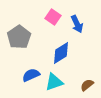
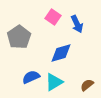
blue diamond: rotated 15 degrees clockwise
blue semicircle: moved 2 px down
cyan triangle: rotated 12 degrees counterclockwise
